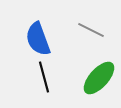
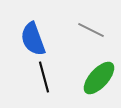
blue semicircle: moved 5 px left
